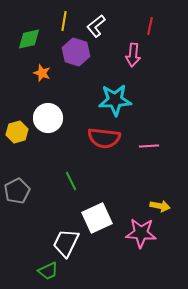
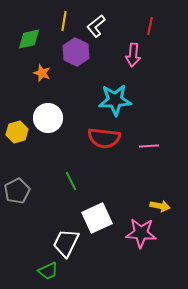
purple hexagon: rotated 8 degrees clockwise
